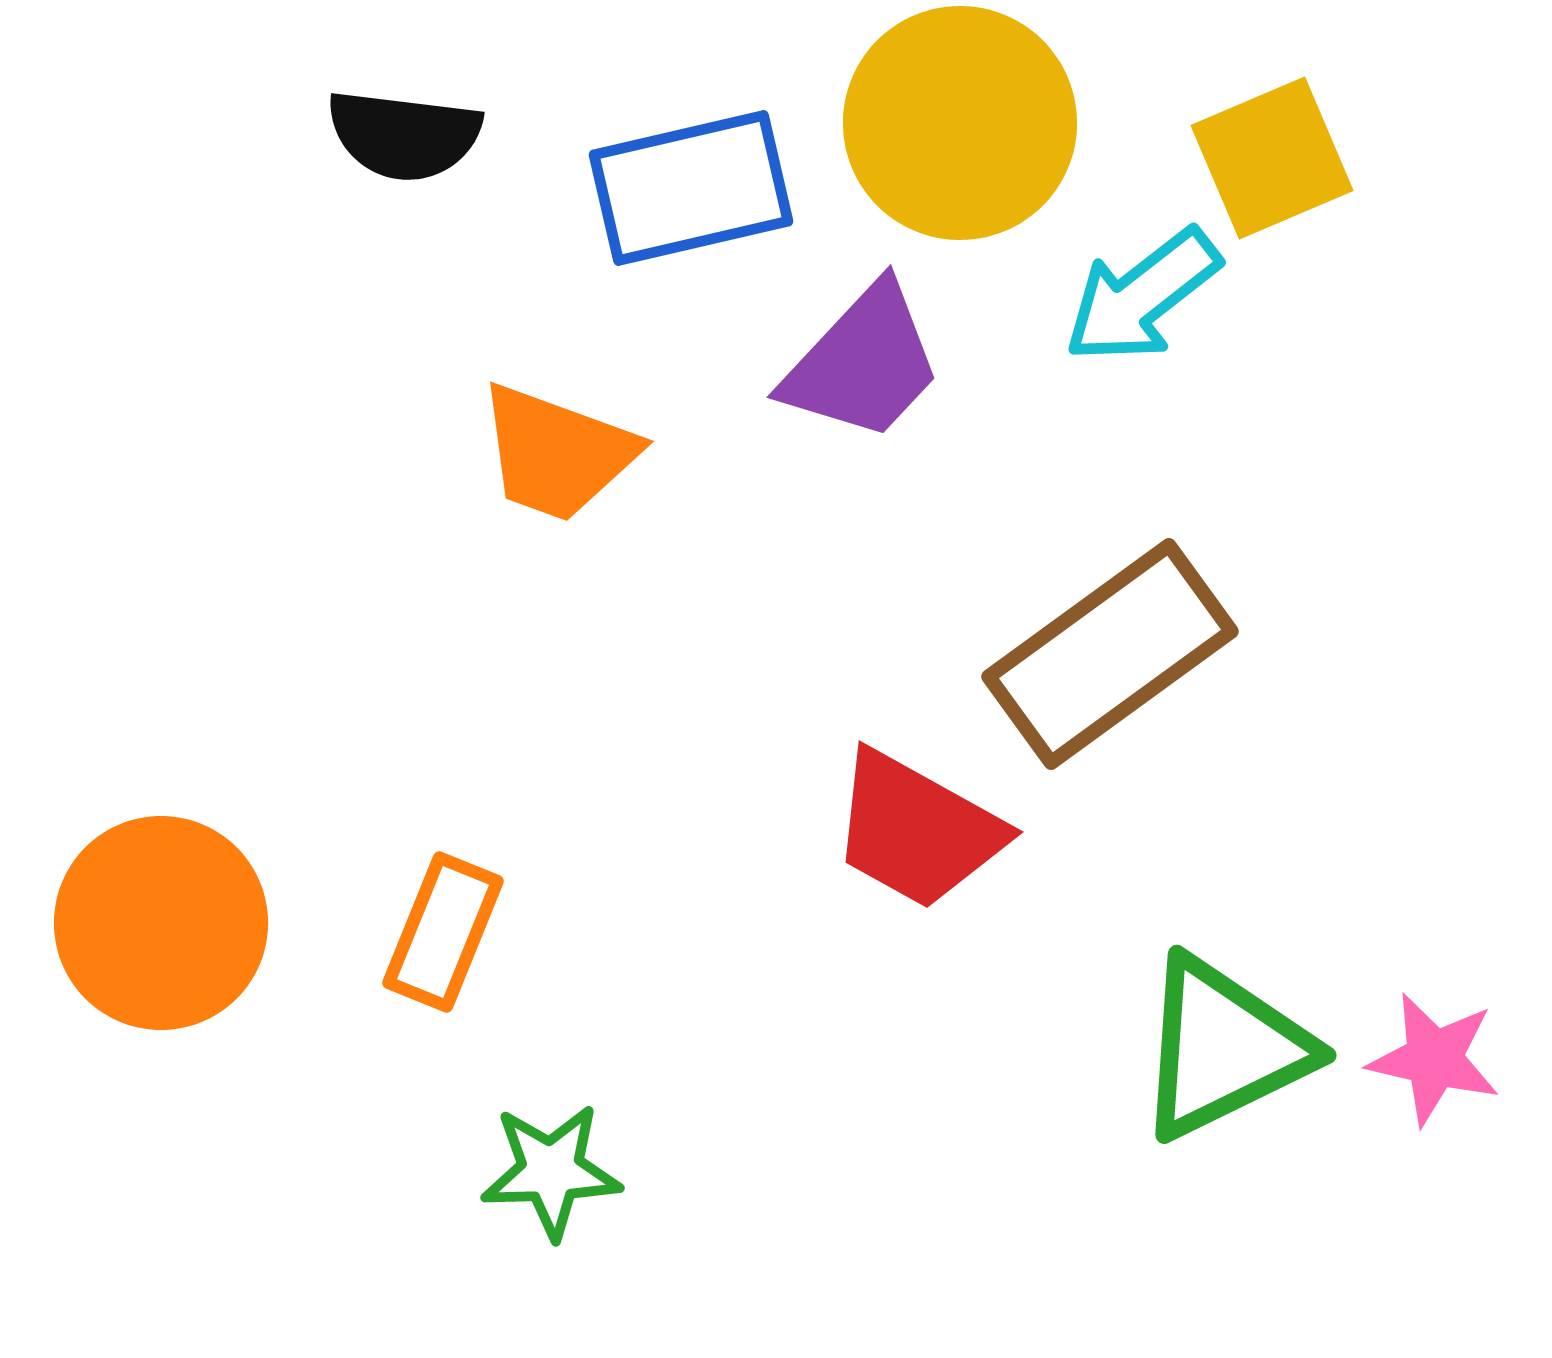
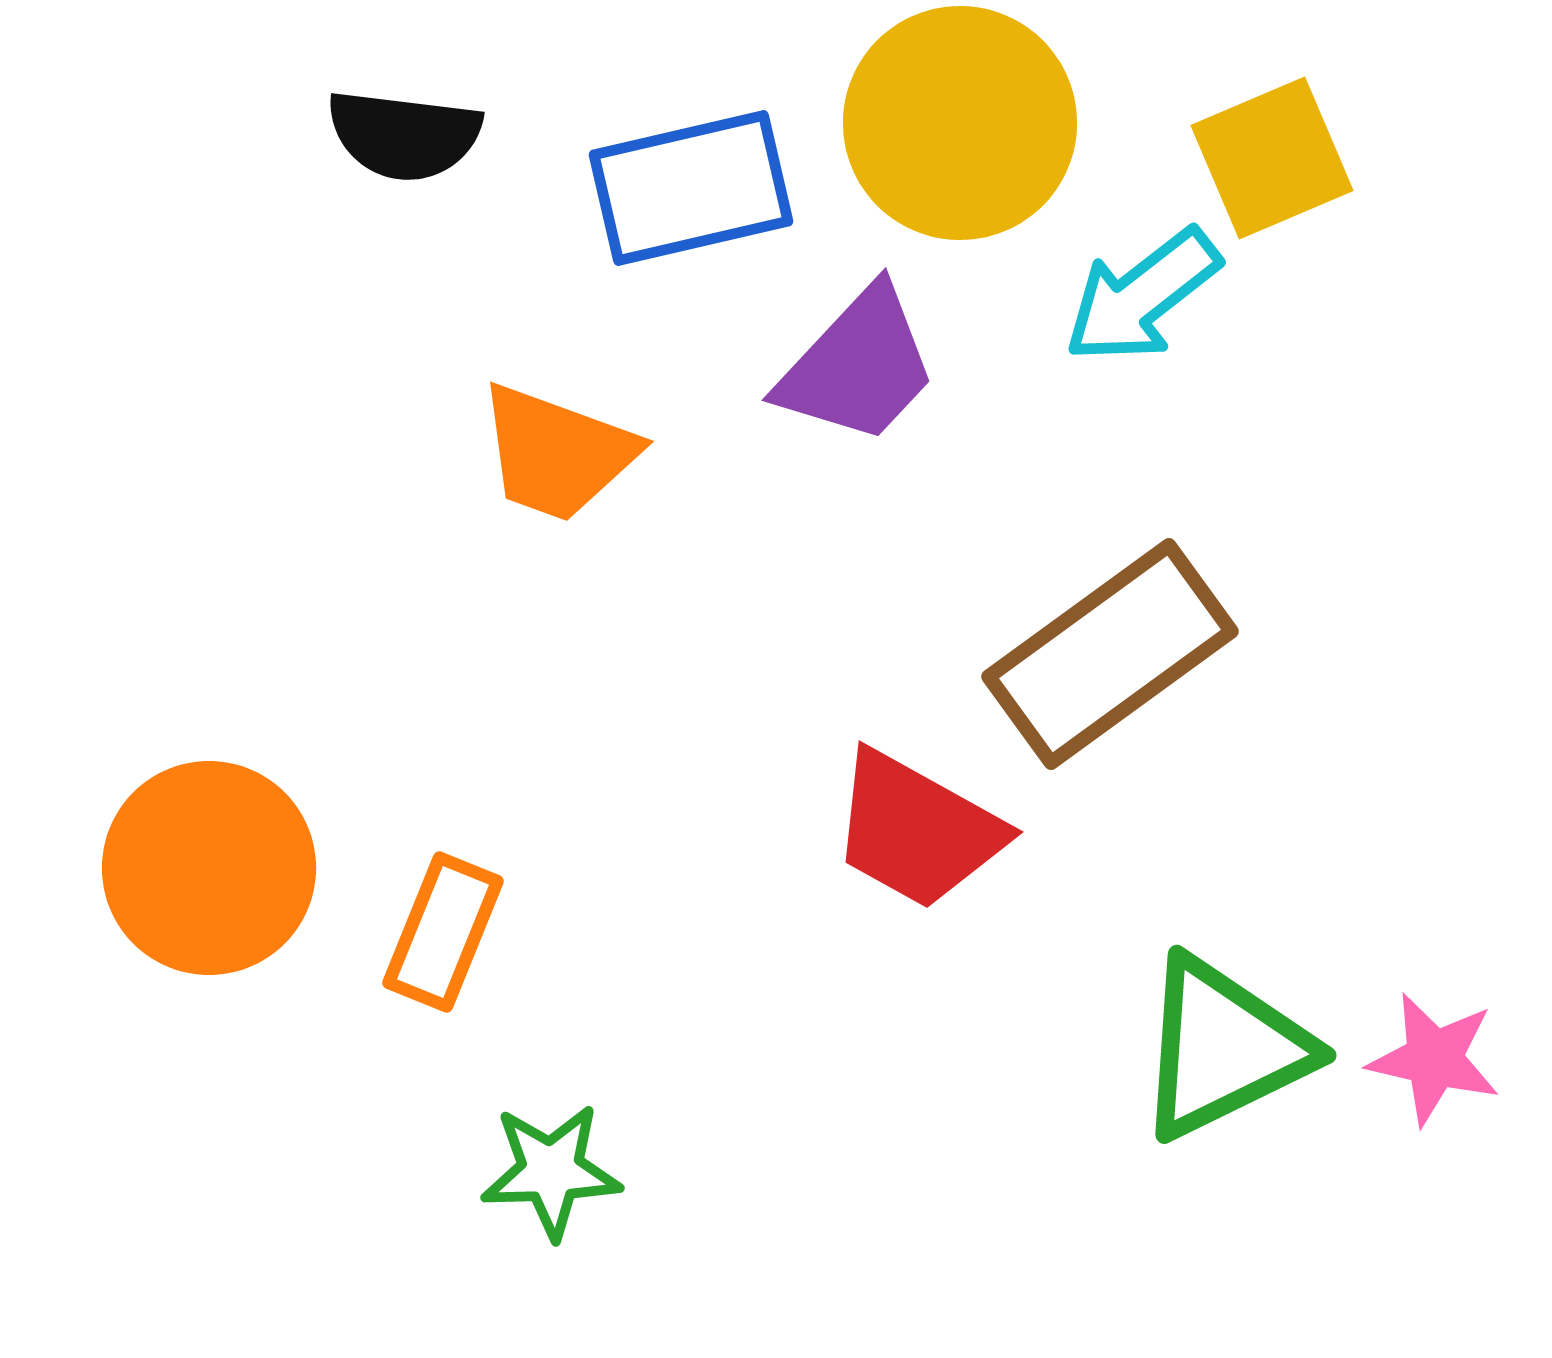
purple trapezoid: moved 5 px left, 3 px down
orange circle: moved 48 px right, 55 px up
